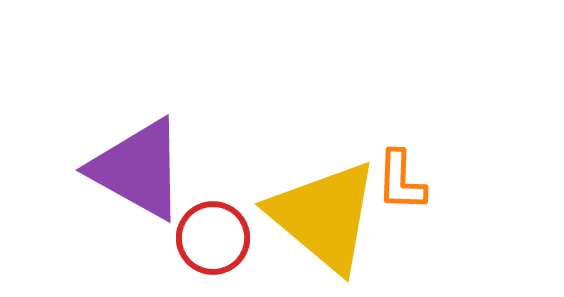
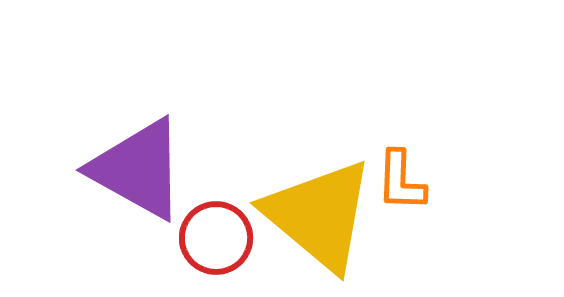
yellow triangle: moved 5 px left, 1 px up
red circle: moved 3 px right
